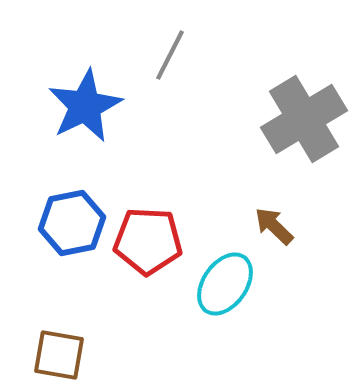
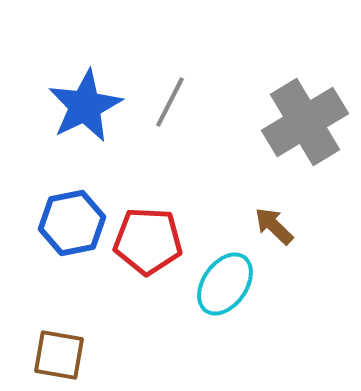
gray line: moved 47 px down
gray cross: moved 1 px right, 3 px down
